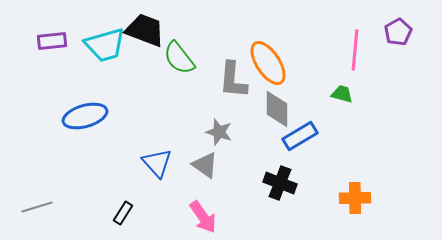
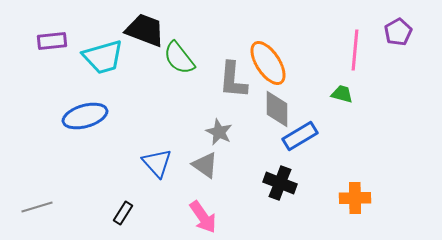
cyan trapezoid: moved 2 px left, 12 px down
gray star: rotated 8 degrees clockwise
